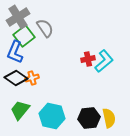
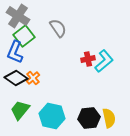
gray cross: moved 1 px up; rotated 25 degrees counterclockwise
gray semicircle: moved 13 px right
orange cross: moved 1 px right; rotated 24 degrees counterclockwise
